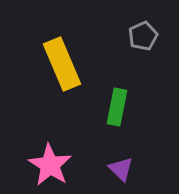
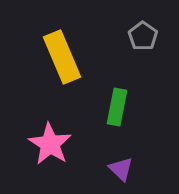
gray pentagon: rotated 12 degrees counterclockwise
yellow rectangle: moved 7 px up
pink star: moved 21 px up
